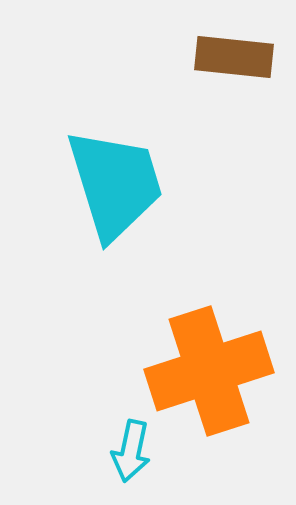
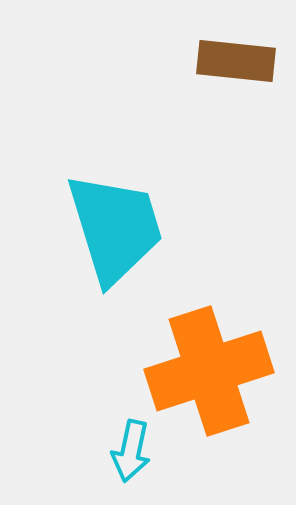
brown rectangle: moved 2 px right, 4 px down
cyan trapezoid: moved 44 px down
